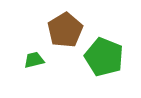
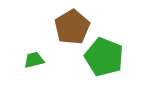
brown pentagon: moved 7 px right, 3 px up
